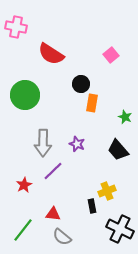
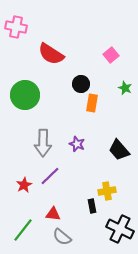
green star: moved 29 px up
black trapezoid: moved 1 px right
purple line: moved 3 px left, 5 px down
yellow cross: rotated 12 degrees clockwise
